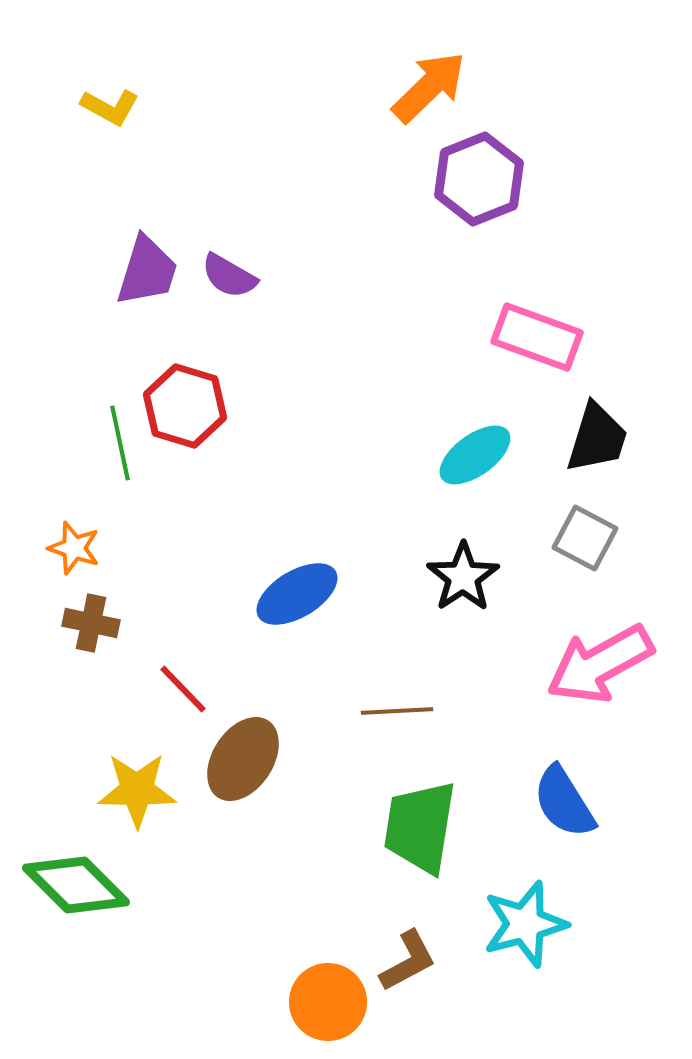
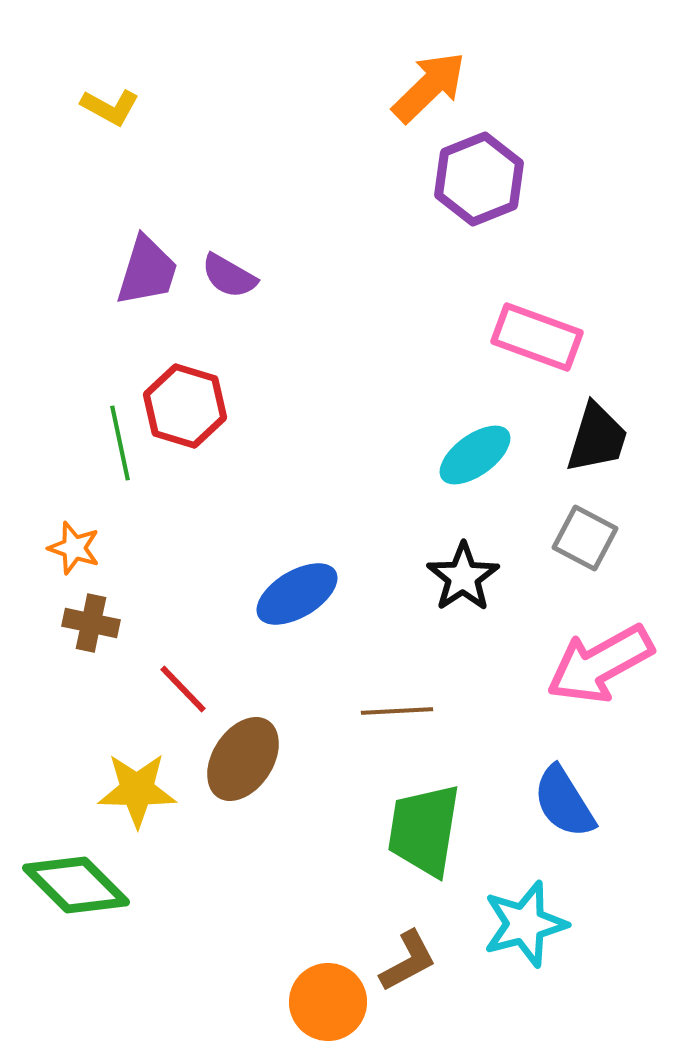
green trapezoid: moved 4 px right, 3 px down
